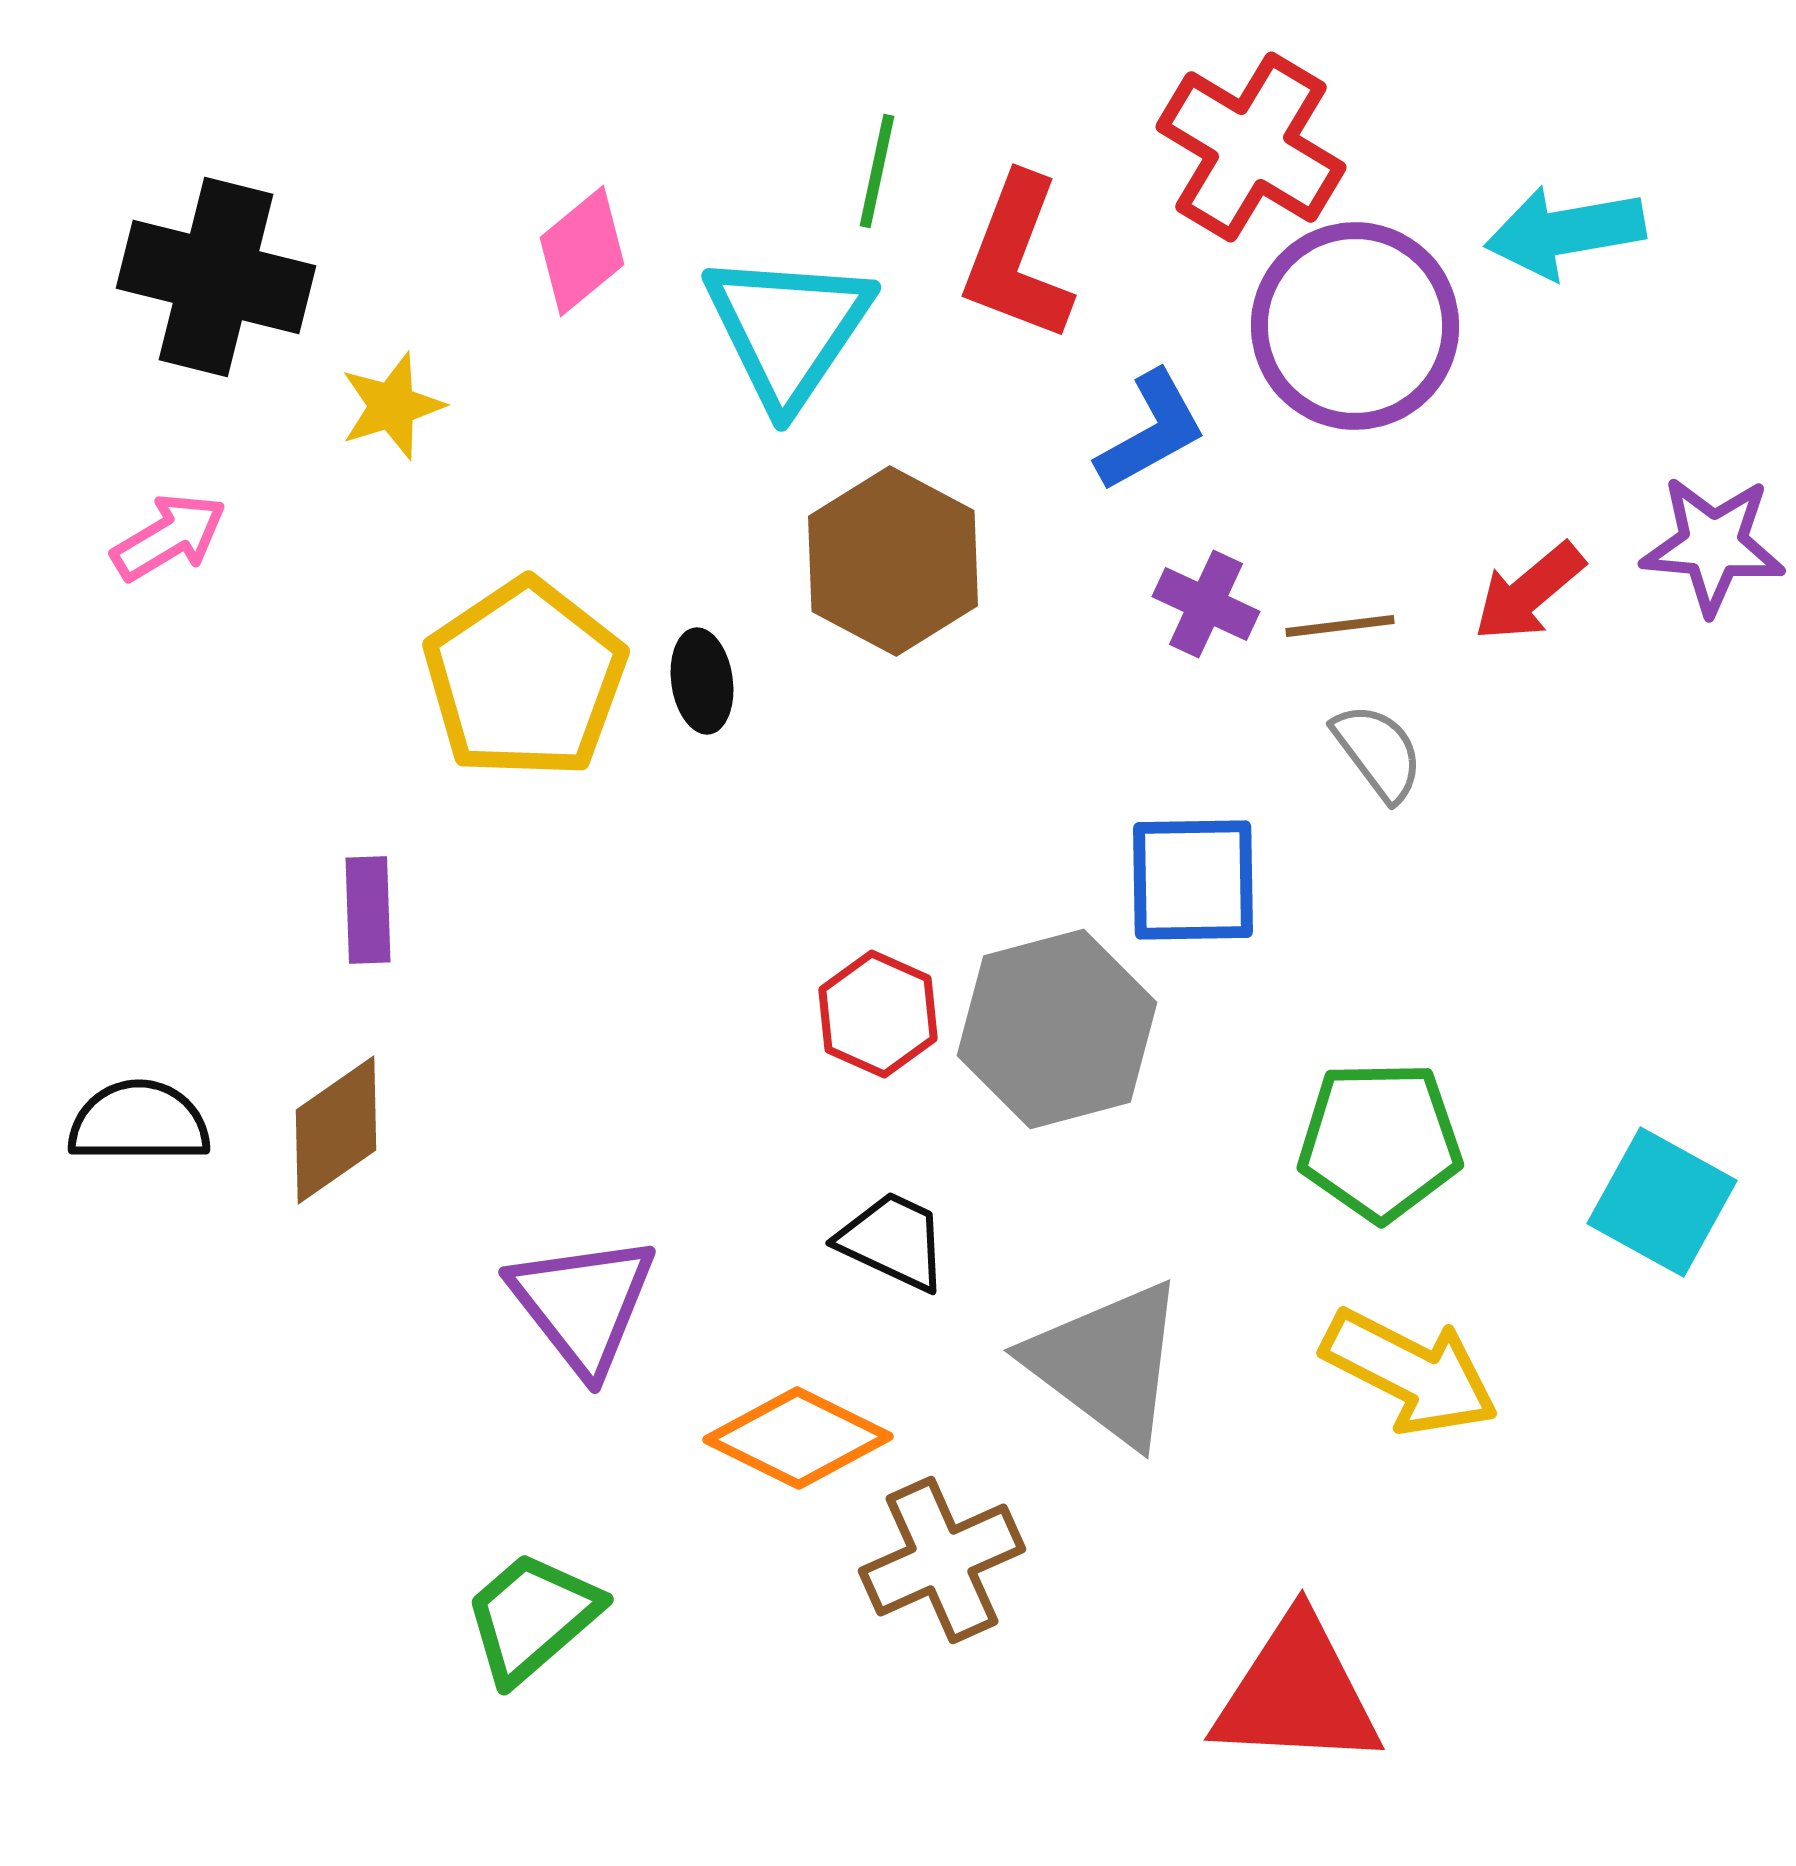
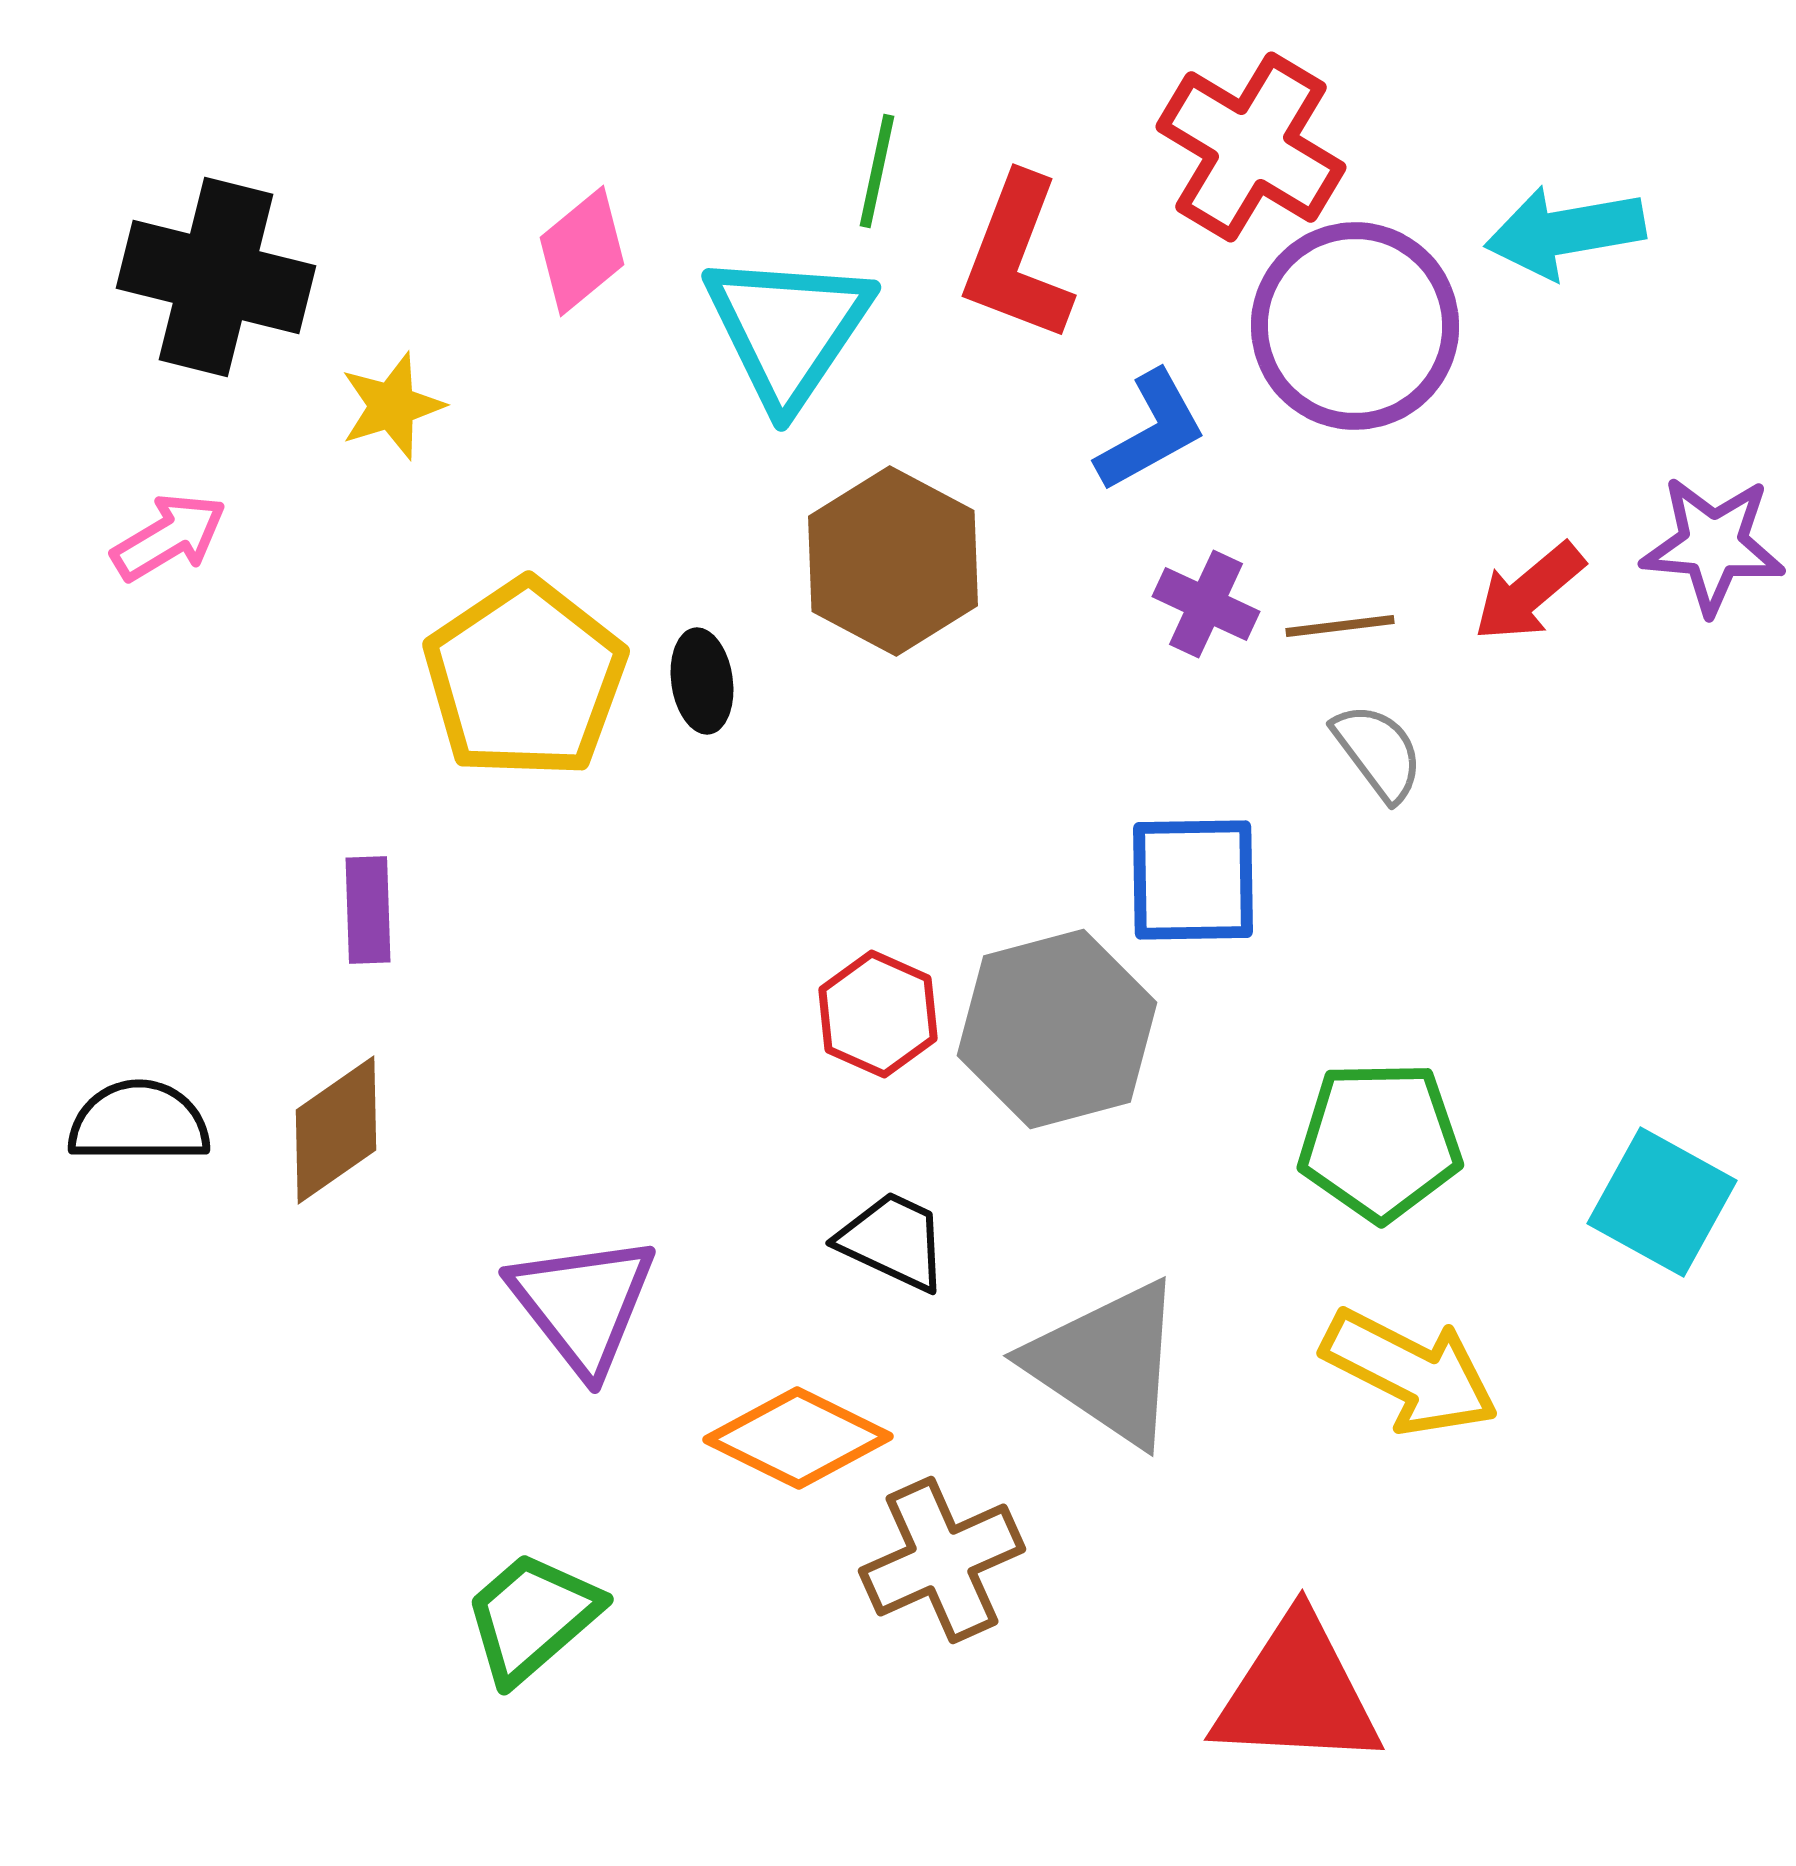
gray triangle: rotated 3 degrees counterclockwise
